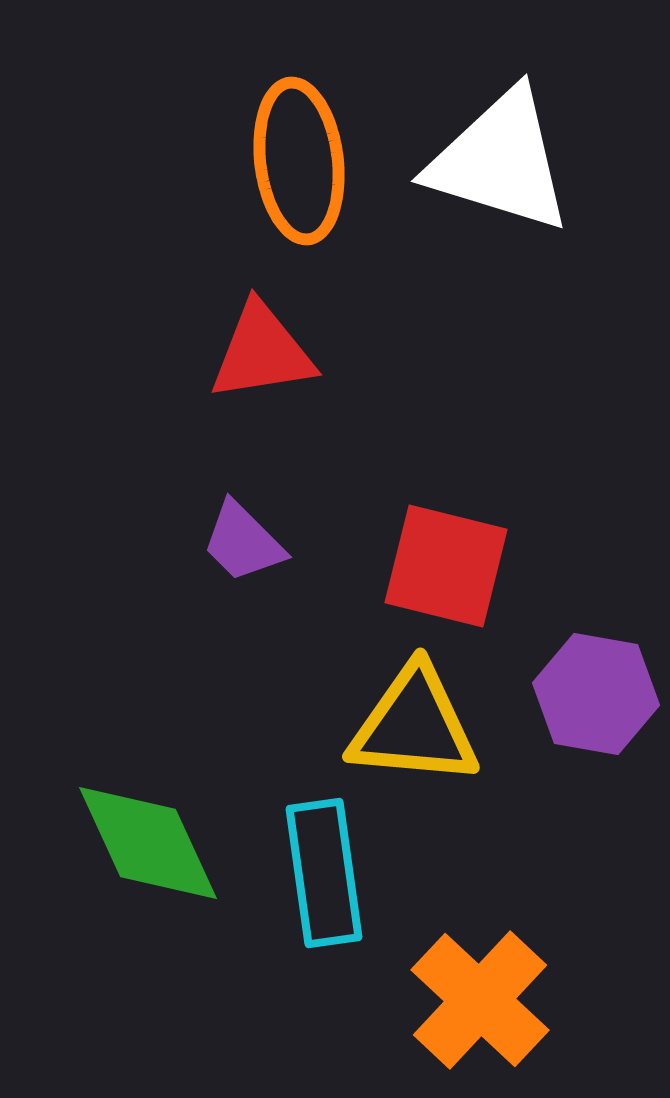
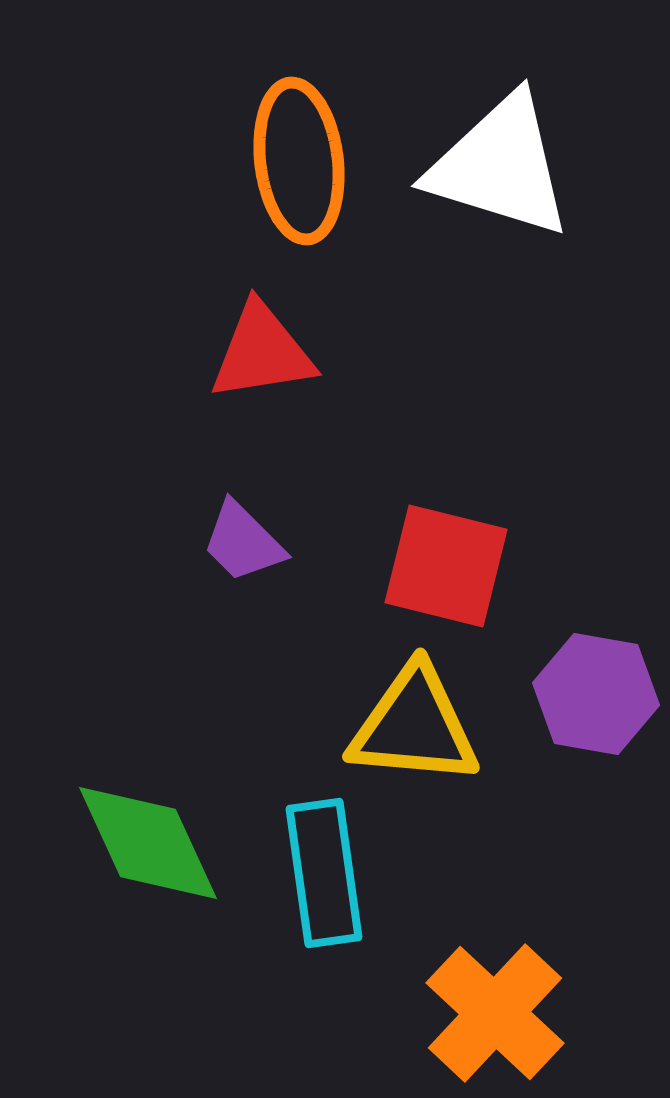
white triangle: moved 5 px down
orange cross: moved 15 px right, 13 px down
